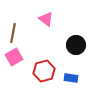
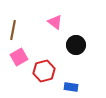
pink triangle: moved 9 px right, 3 px down
brown line: moved 3 px up
pink square: moved 5 px right
blue rectangle: moved 9 px down
